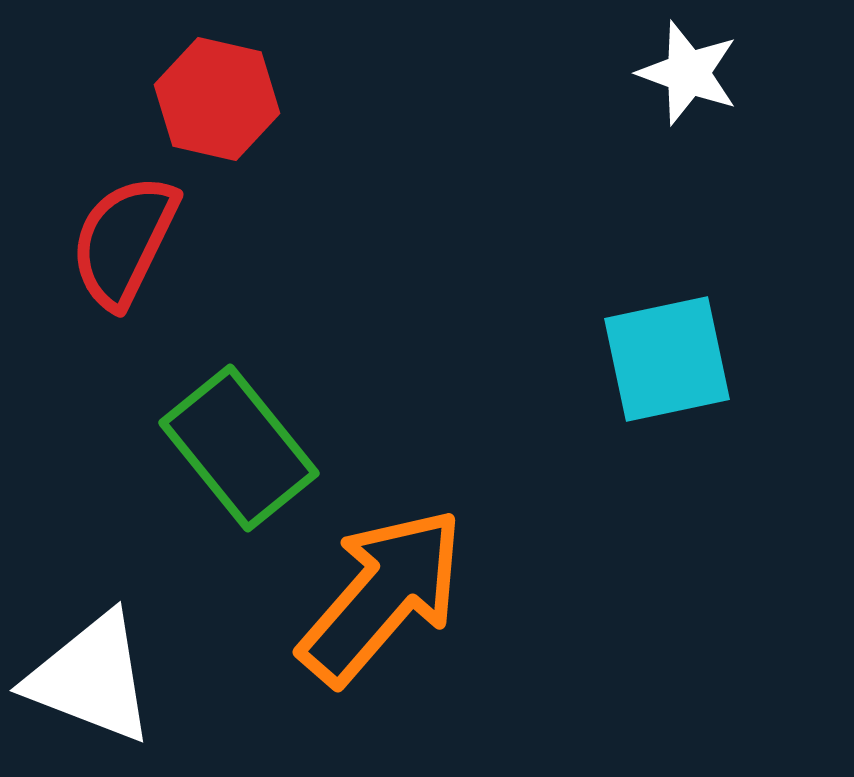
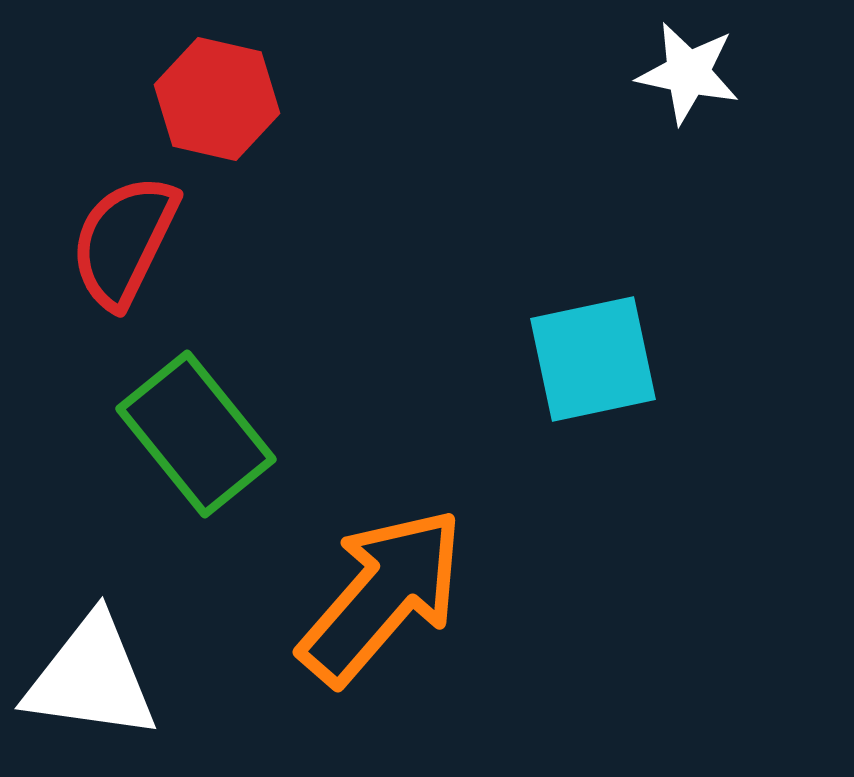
white star: rotated 8 degrees counterclockwise
cyan square: moved 74 px left
green rectangle: moved 43 px left, 14 px up
white triangle: rotated 13 degrees counterclockwise
